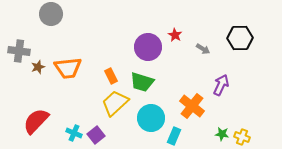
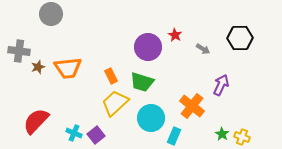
green star: rotated 24 degrees clockwise
